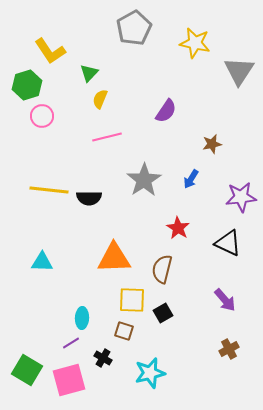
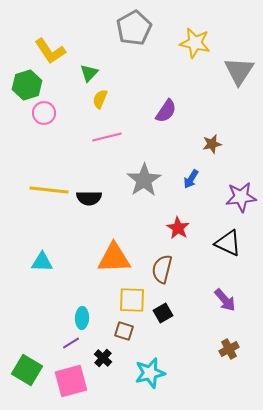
pink circle: moved 2 px right, 3 px up
black cross: rotated 12 degrees clockwise
pink square: moved 2 px right, 1 px down
